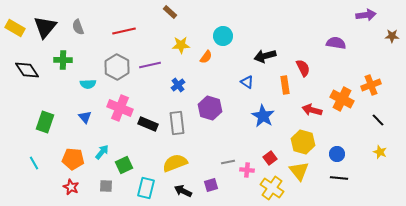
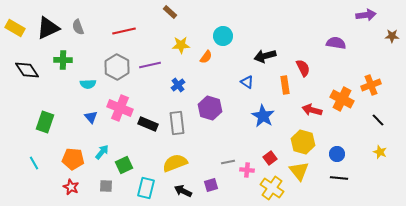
black triangle at (45, 27): moved 3 px right, 1 px down; rotated 25 degrees clockwise
blue triangle at (85, 117): moved 6 px right
